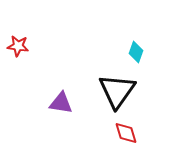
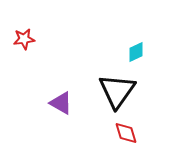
red star: moved 6 px right, 7 px up; rotated 15 degrees counterclockwise
cyan diamond: rotated 45 degrees clockwise
purple triangle: rotated 20 degrees clockwise
